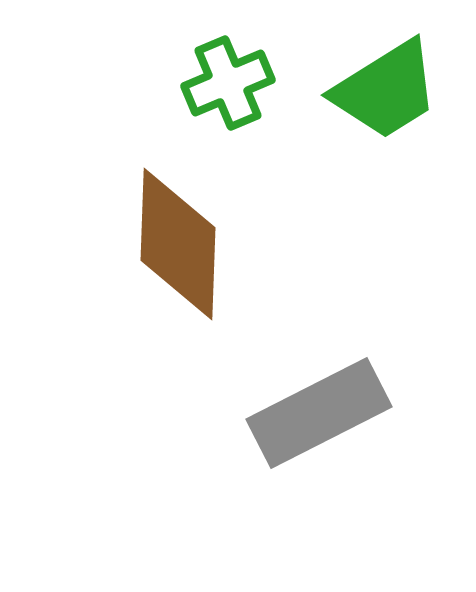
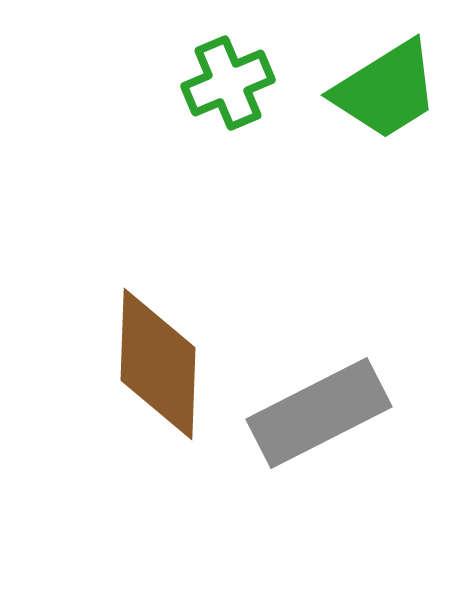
brown diamond: moved 20 px left, 120 px down
